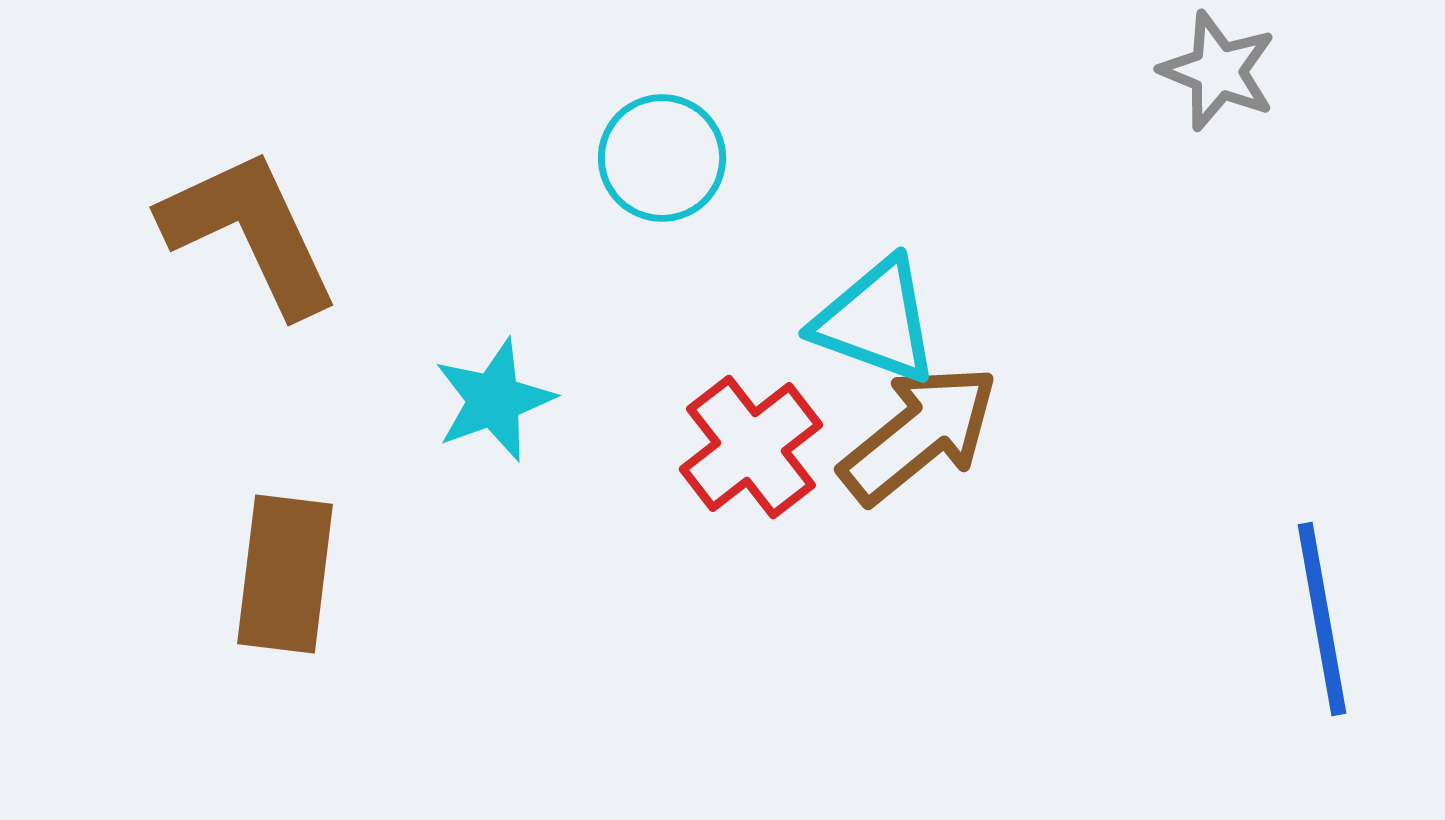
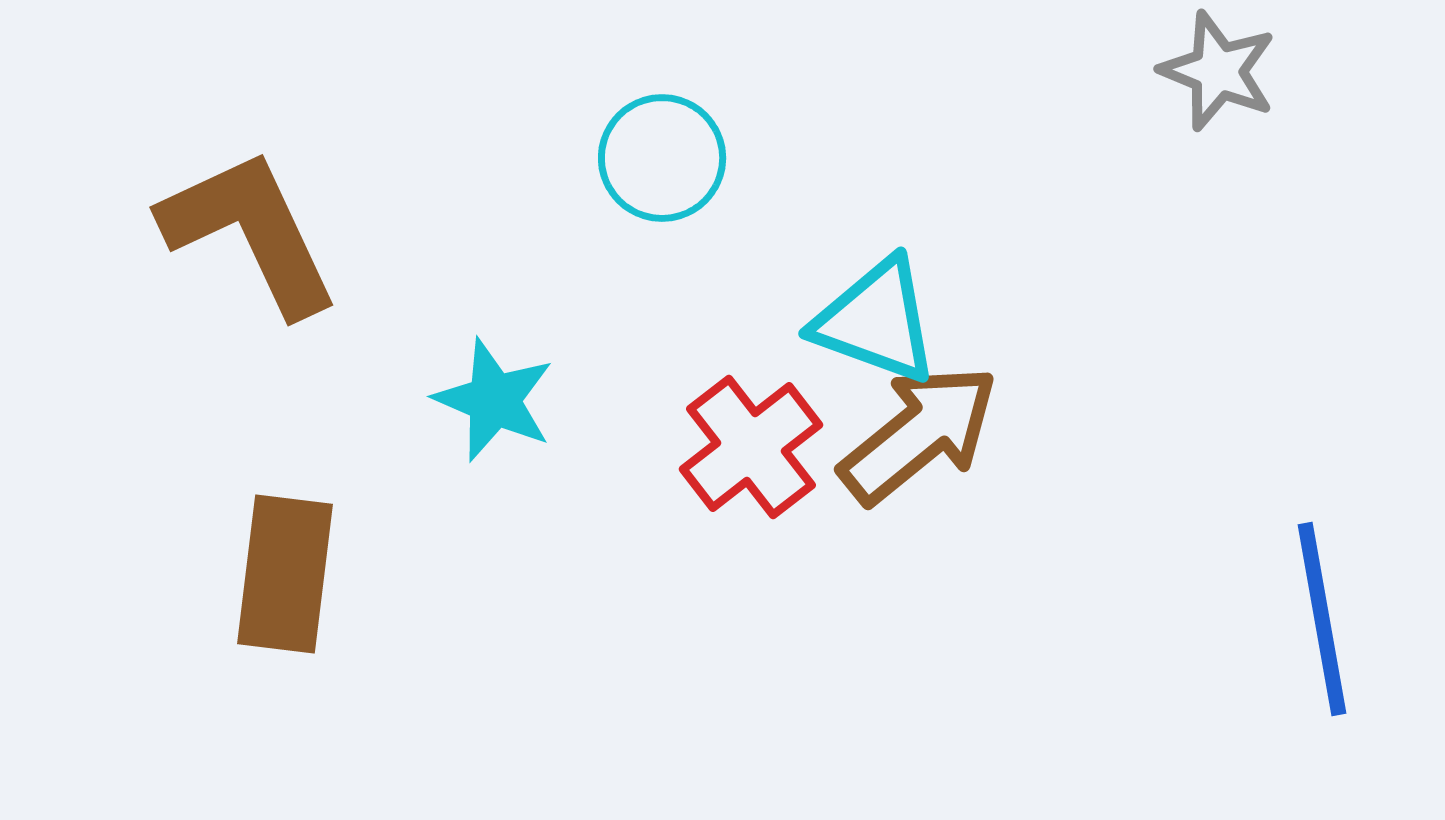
cyan star: rotated 29 degrees counterclockwise
